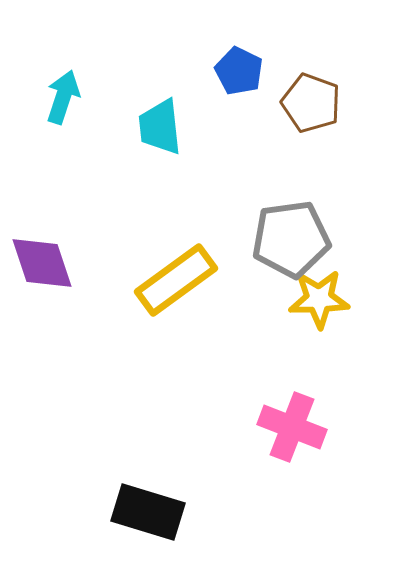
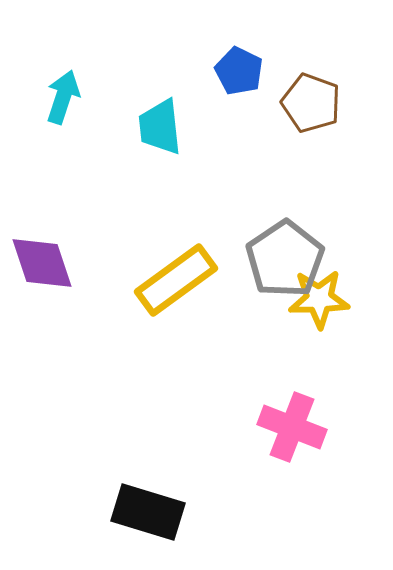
gray pentagon: moved 6 px left, 20 px down; rotated 26 degrees counterclockwise
